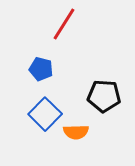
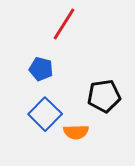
black pentagon: rotated 12 degrees counterclockwise
